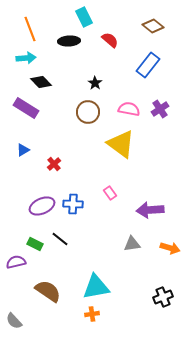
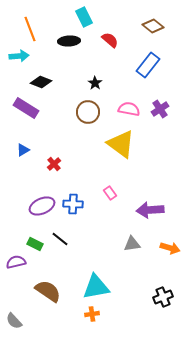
cyan arrow: moved 7 px left, 2 px up
black diamond: rotated 25 degrees counterclockwise
